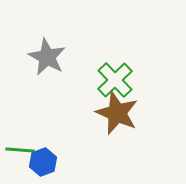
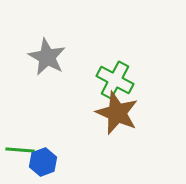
green cross: rotated 18 degrees counterclockwise
